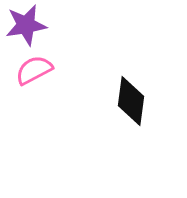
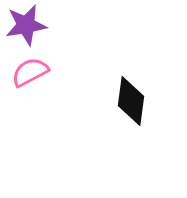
pink semicircle: moved 4 px left, 2 px down
